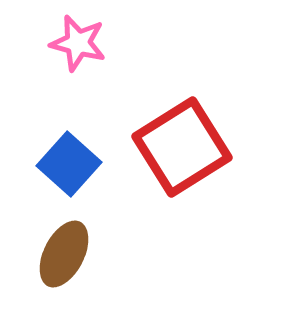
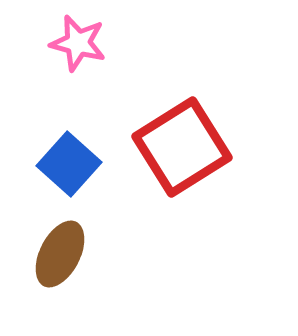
brown ellipse: moved 4 px left
